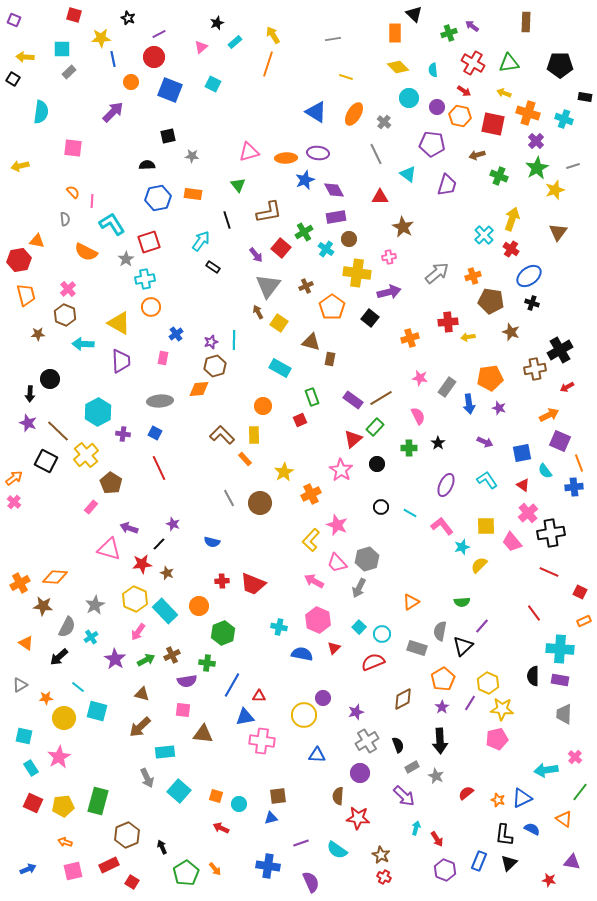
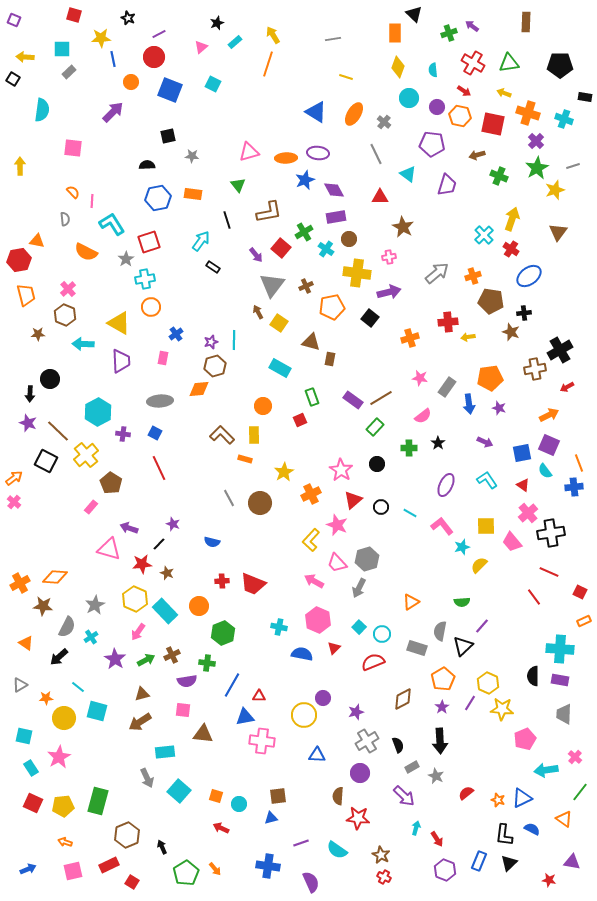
yellow diamond at (398, 67): rotated 65 degrees clockwise
cyan semicircle at (41, 112): moved 1 px right, 2 px up
yellow arrow at (20, 166): rotated 102 degrees clockwise
gray triangle at (268, 286): moved 4 px right, 1 px up
black cross at (532, 303): moved 8 px left, 10 px down; rotated 24 degrees counterclockwise
orange pentagon at (332, 307): rotated 25 degrees clockwise
pink semicircle at (418, 416): moved 5 px right; rotated 78 degrees clockwise
red triangle at (353, 439): moved 61 px down
purple square at (560, 441): moved 11 px left, 4 px down
orange rectangle at (245, 459): rotated 32 degrees counterclockwise
red line at (534, 613): moved 16 px up
brown triangle at (142, 694): rotated 28 degrees counterclockwise
brown arrow at (140, 727): moved 5 px up; rotated 10 degrees clockwise
pink pentagon at (497, 739): moved 28 px right; rotated 10 degrees counterclockwise
